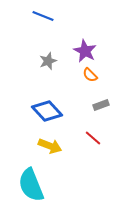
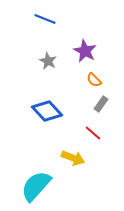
blue line: moved 2 px right, 3 px down
gray star: rotated 24 degrees counterclockwise
orange semicircle: moved 4 px right, 5 px down
gray rectangle: moved 1 px up; rotated 35 degrees counterclockwise
red line: moved 5 px up
yellow arrow: moved 23 px right, 12 px down
cyan semicircle: moved 5 px right, 1 px down; rotated 64 degrees clockwise
